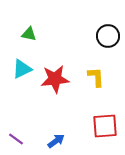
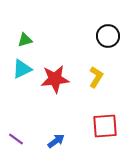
green triangle: moved 4 px left, 6 px down; rotated 28 degrees counterclockwise
yellow L-shape: rotated 35 degrees clockwise
